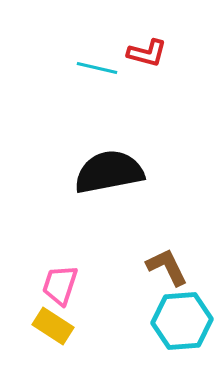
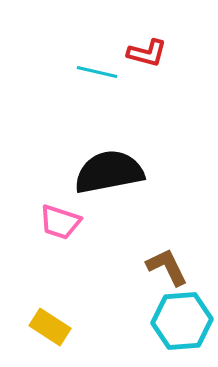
cyan line: moved 4 px down
pink trapezoid: moved 63 px up; rotated 90 degrees counterclockwise
yellow rectangle: moved 3 px left, 1 px down
